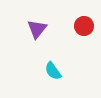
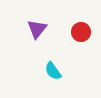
red circle: moved 3 px left, 6 px down
